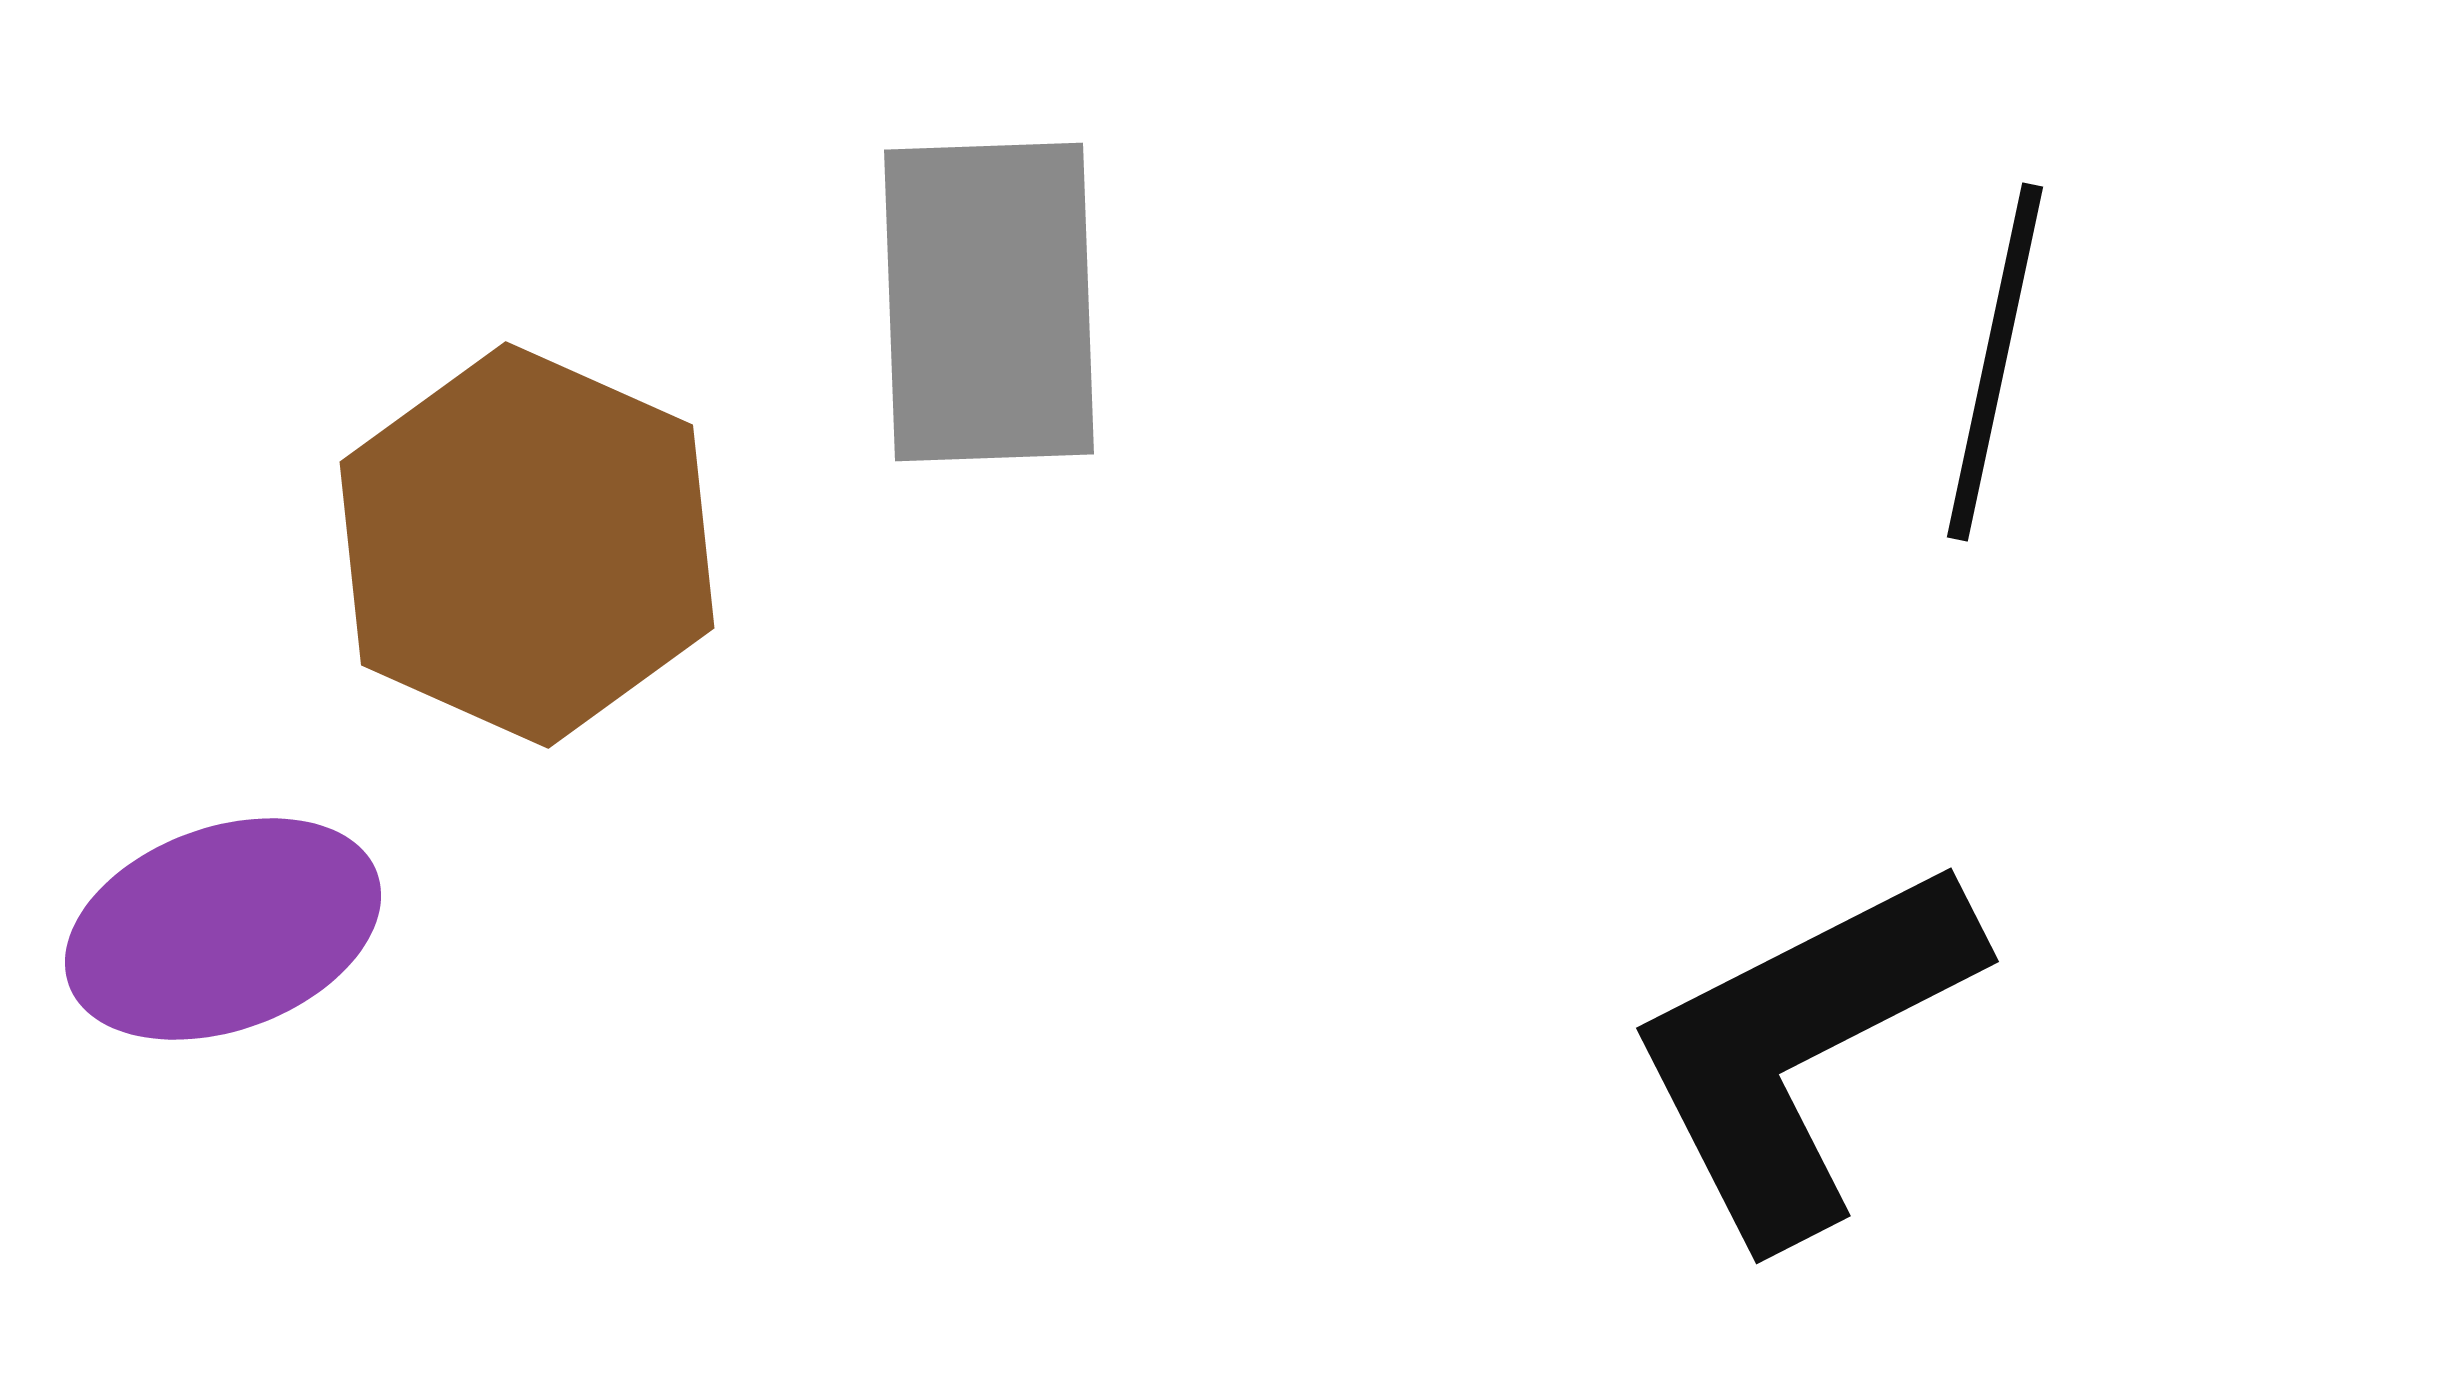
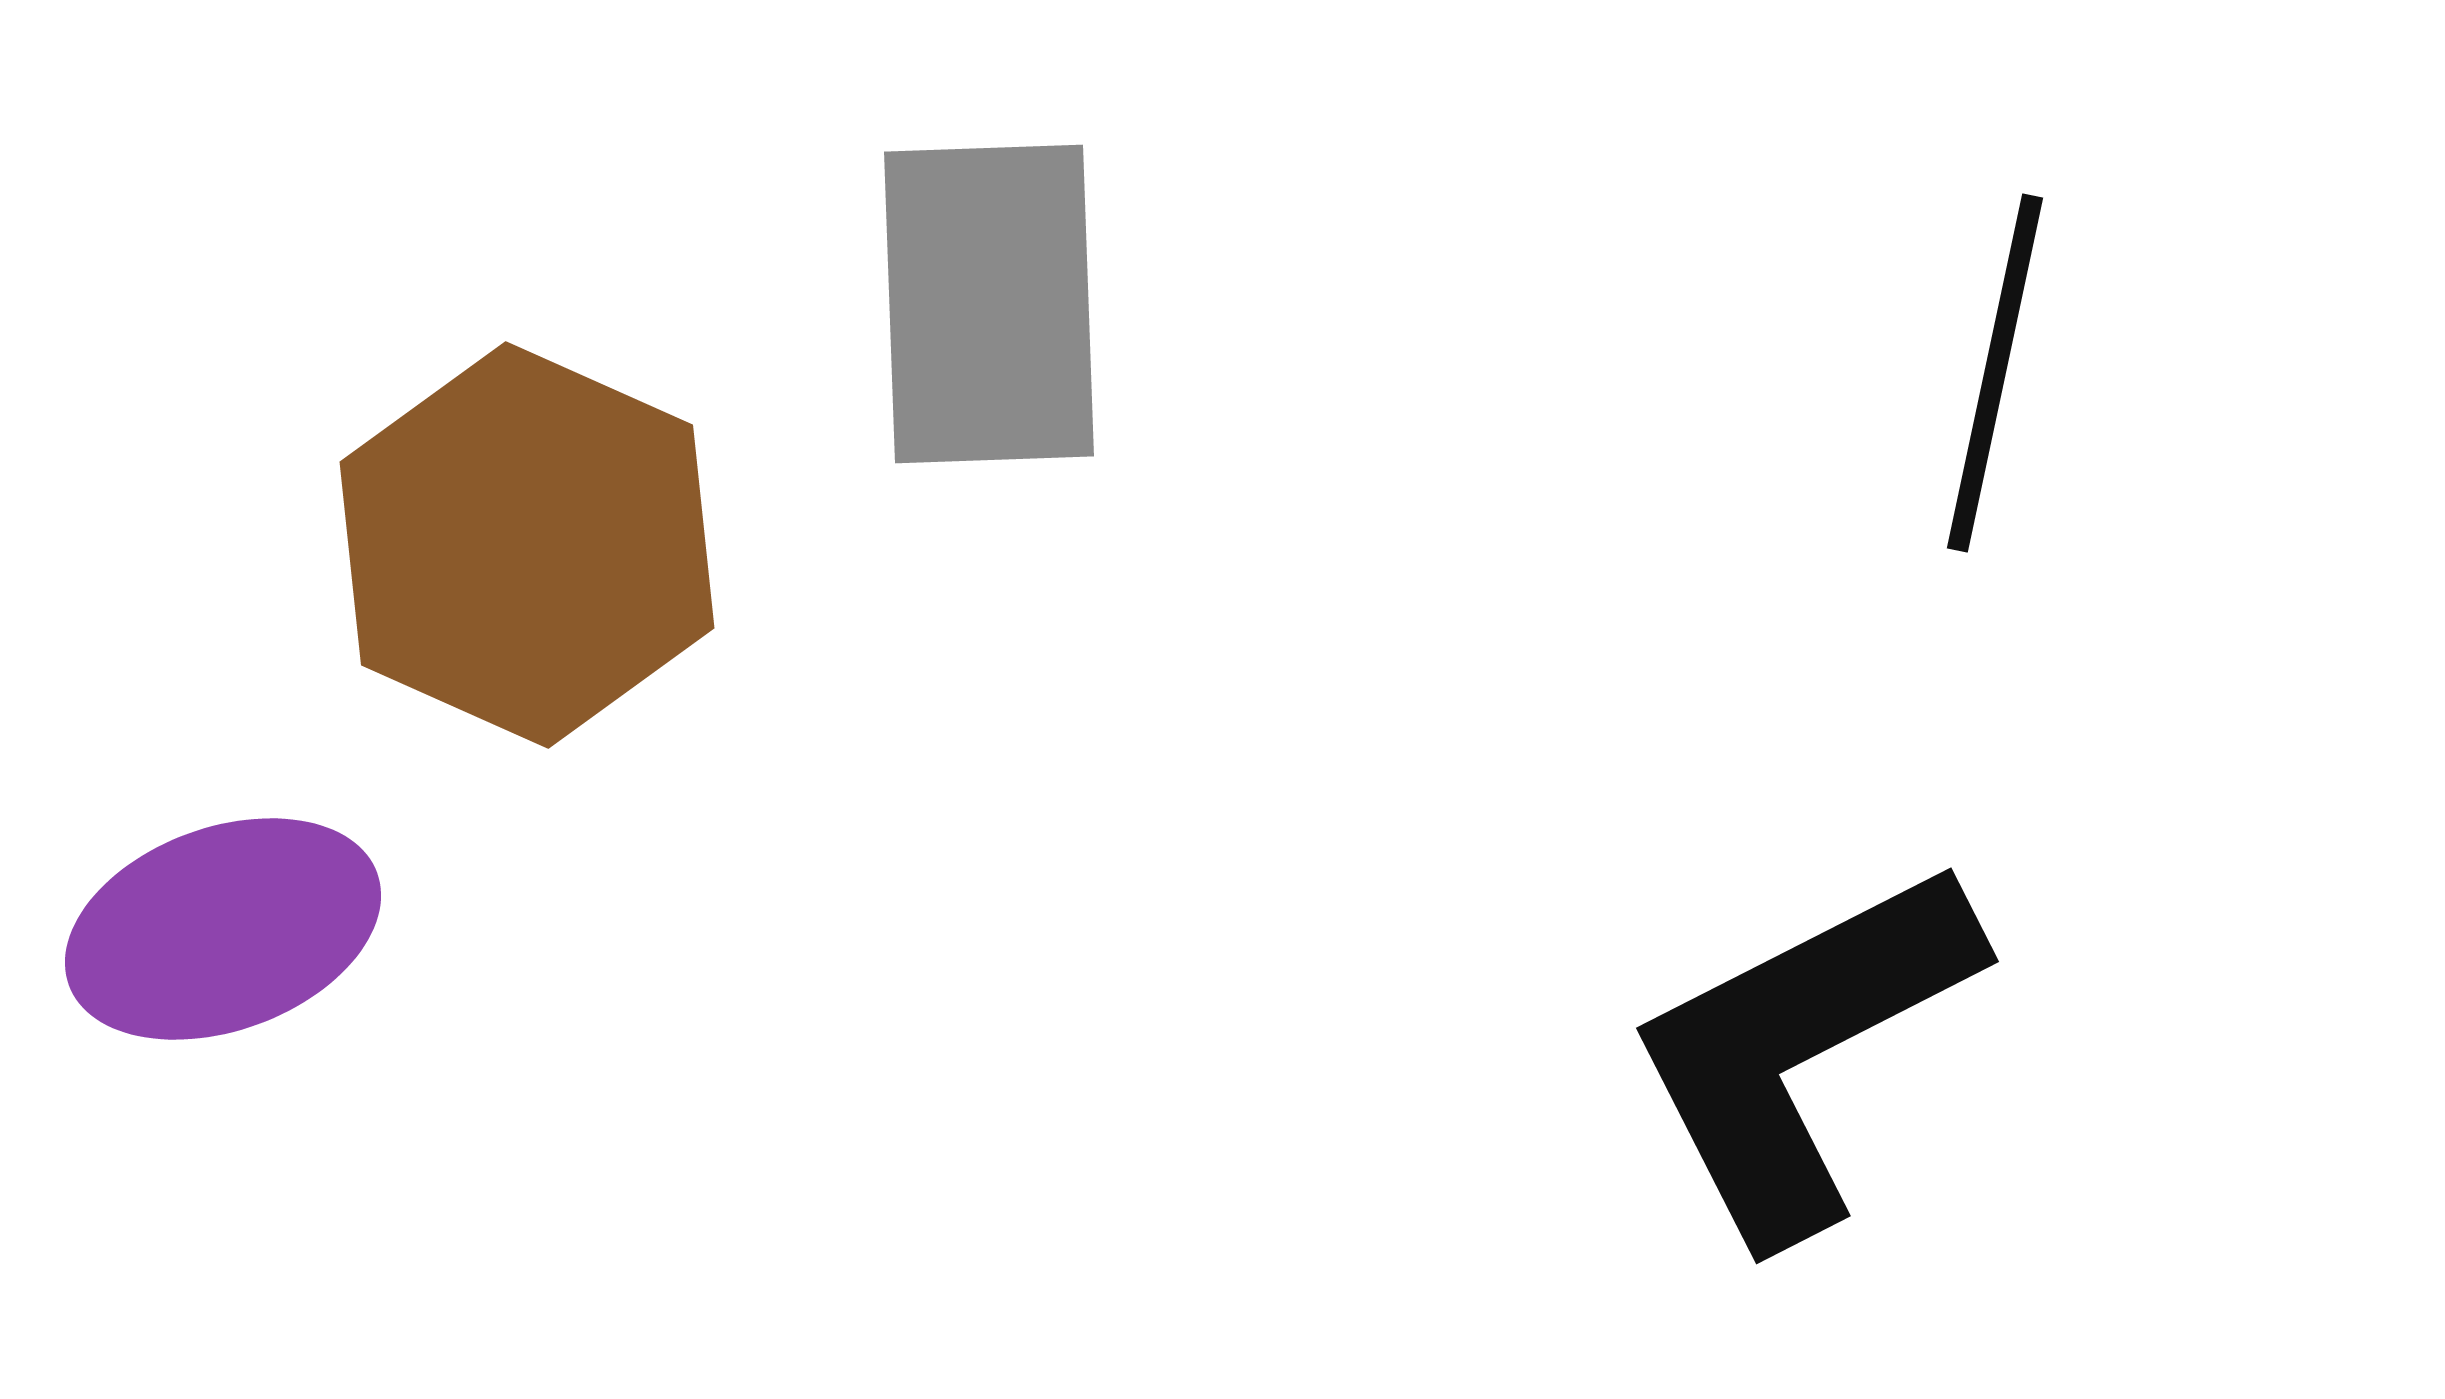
gray rectangle: moved 2 px down
black line: moved 11 px down
